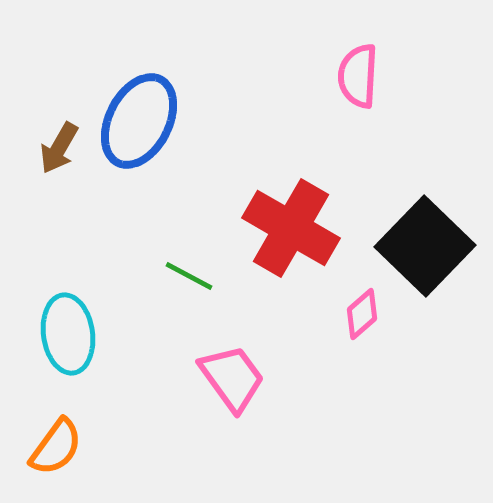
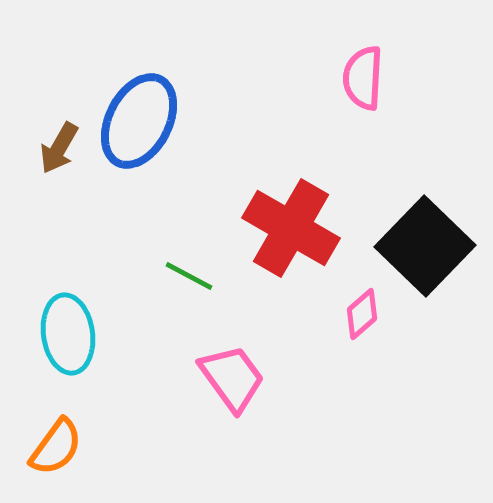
pink semicircle: moved 5 px right, 2 px down
